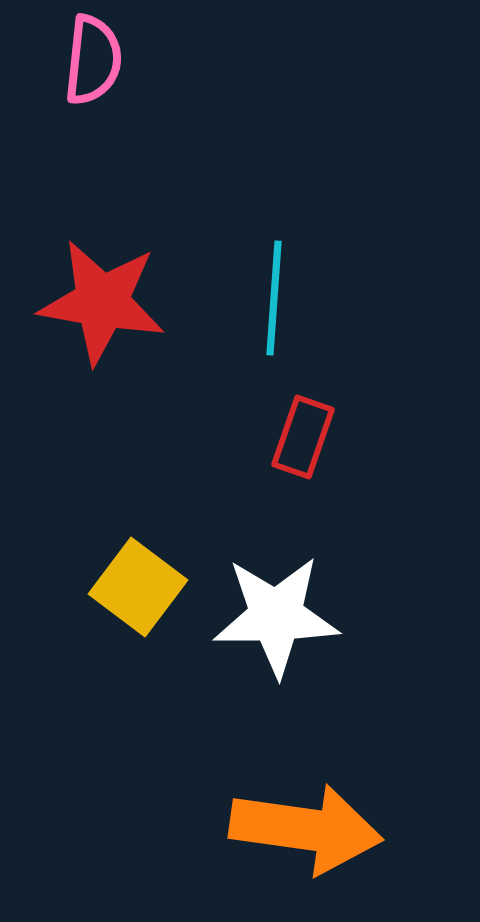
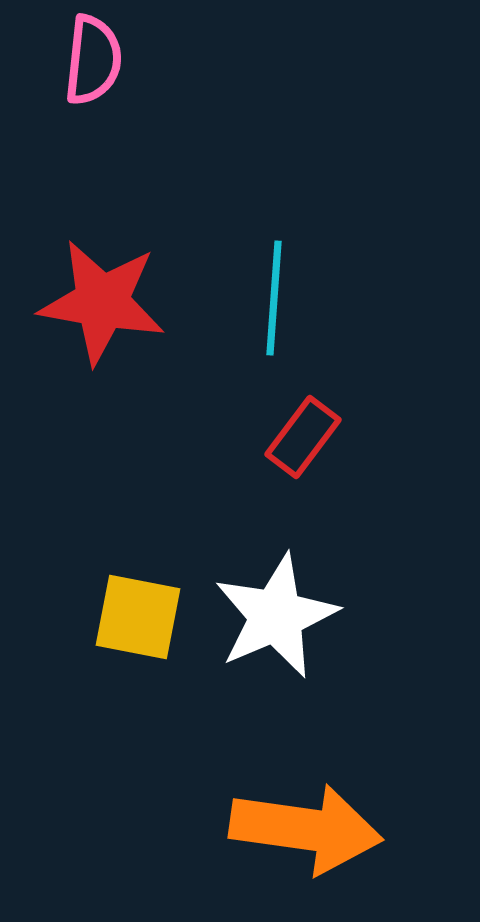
red rectangle: rotated 18 degrees clockwise
yellow square: moved 30 px down; rotated 26 degrees counterclockwise
white star: rotated 22 degrees counterclockwise
